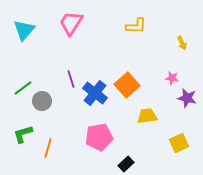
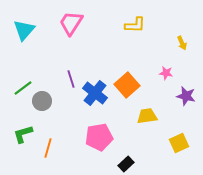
yellow L-shape: moved 1 px left, 1 px up
pink star: moved 6 px left, 5 px up
purple star: moved 1 px left, 2 px up
